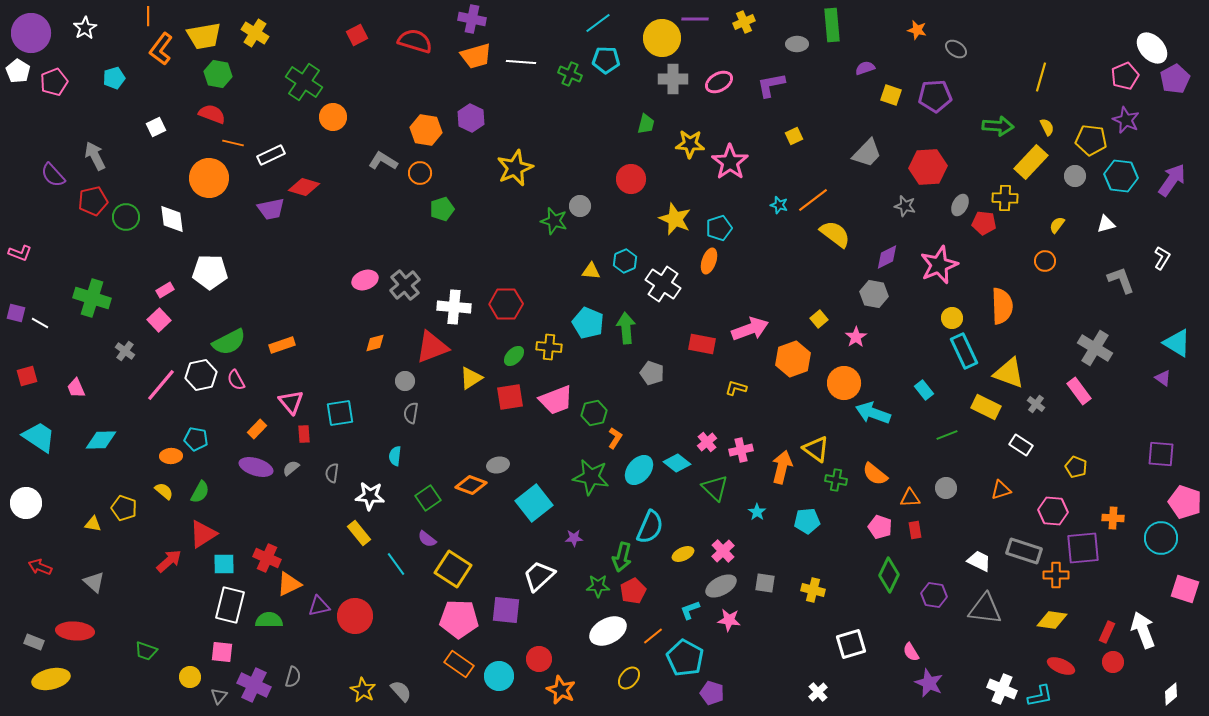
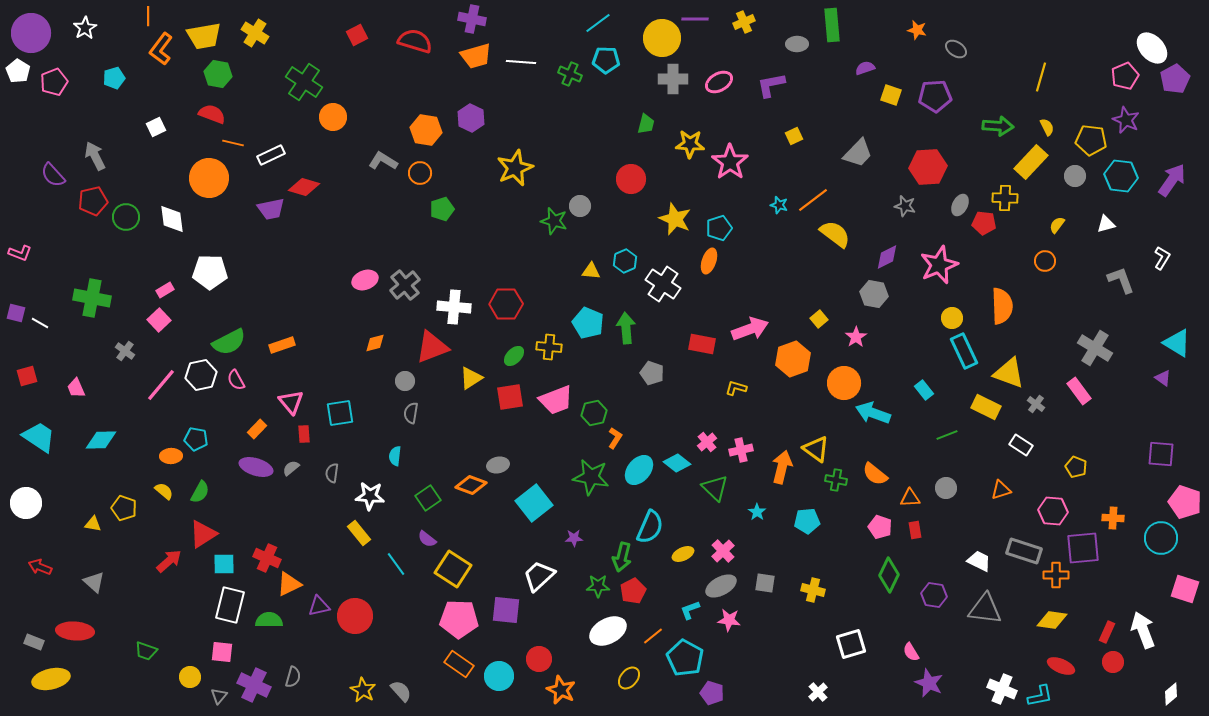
gray trapezoid at (867, 153): moved 9 px left
green cross at (92, 298): rotated 6 degrees counterclockwise
